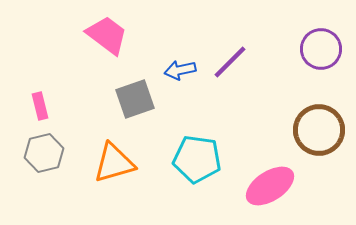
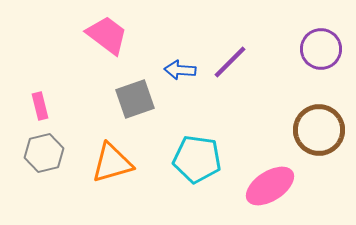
blue arrow: rotated 16 degrees clockwise
orange triangle: moved 2 px left
